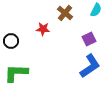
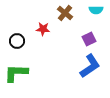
cyan semicircle: rotated 64 degrees clockwise
black circle: moved 6 px right
